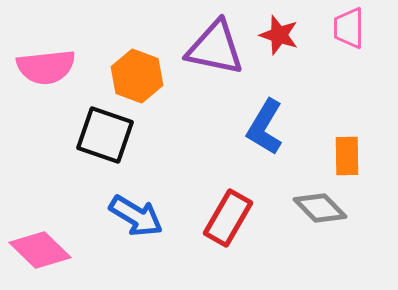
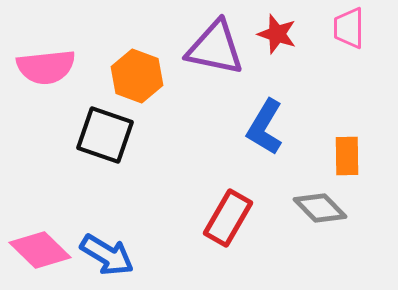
red star: moved 2 px left, 1 px up
blue arrow: moved 29 px left, 39 px down
